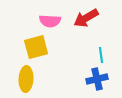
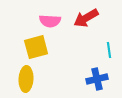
cyan line: moved 8 px right, 5 px up
